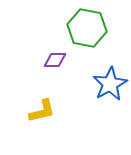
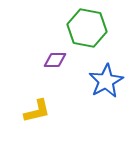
blue star: moved 4 px left, 3 px up
yellow L-shape: moved 5 px left
